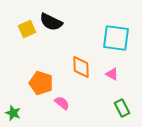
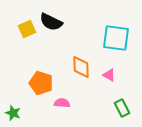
pink triangle: moved 3 px left, 1 px down
pink semicircle: rotated 35 degrees counterclockwise
